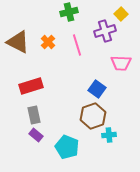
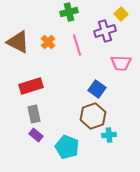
gray rectangle: moved 1 px up
